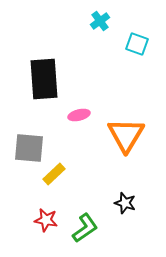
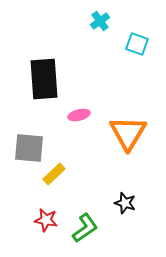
orange triangle: moved 2 px right, 2 px up
